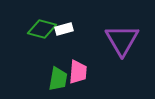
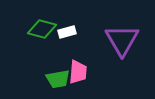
white rectangle: moved 3 px right, 3 px down
green trapezoid: rotated 70 degrees clockwise
